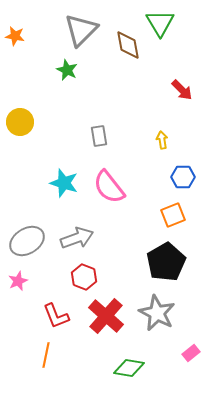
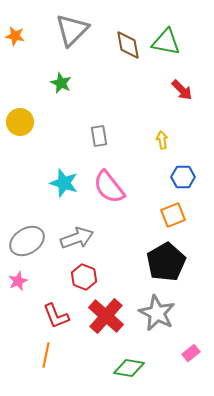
green triangle: moved 6 px right, 19 px down; rotated 48 degrees counterclockwise
gray triangle: moved 9 px left
green star: moved 6 px left, 13 px down
